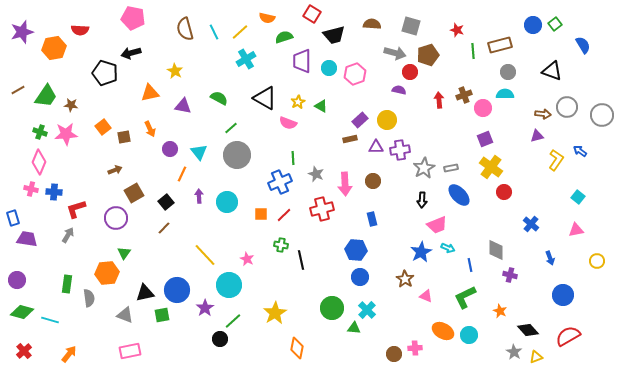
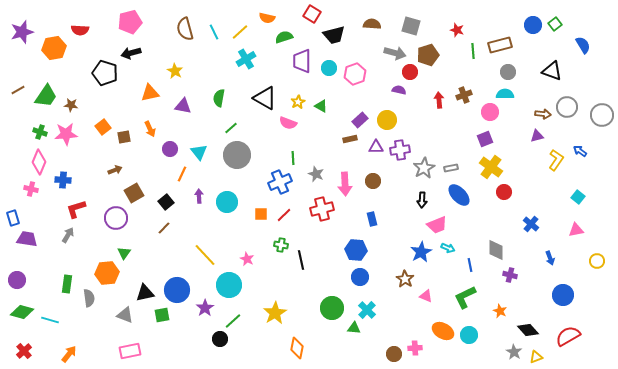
pink pentagon at (133, 18): moved 3 px left, 4 px down; rotated 25 degrees counterclockwise
green semicircle at (219, 98): rotated 108 degrees counterclockwise
pink circle at (483, 108): moved 7 px right, 4 px down
blue cross at (54, 192): moved 9 px right, 12 px up
